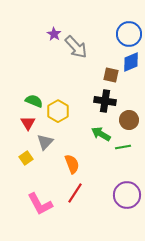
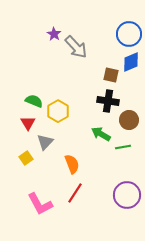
black cross: moved 3 px right
